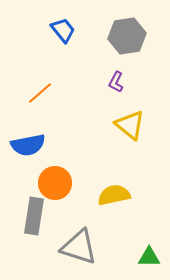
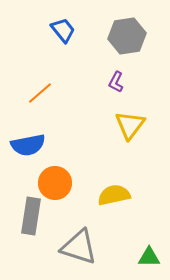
yellow triangle: rotated 28 degrees clockwise
gray rectangle: moved 3 px left
